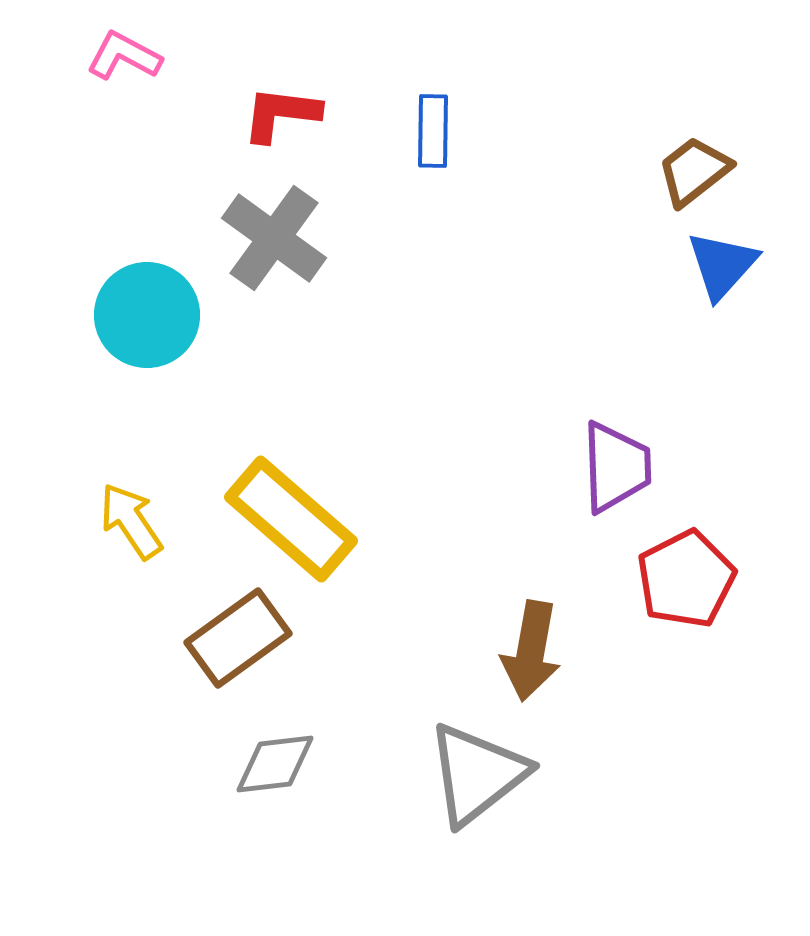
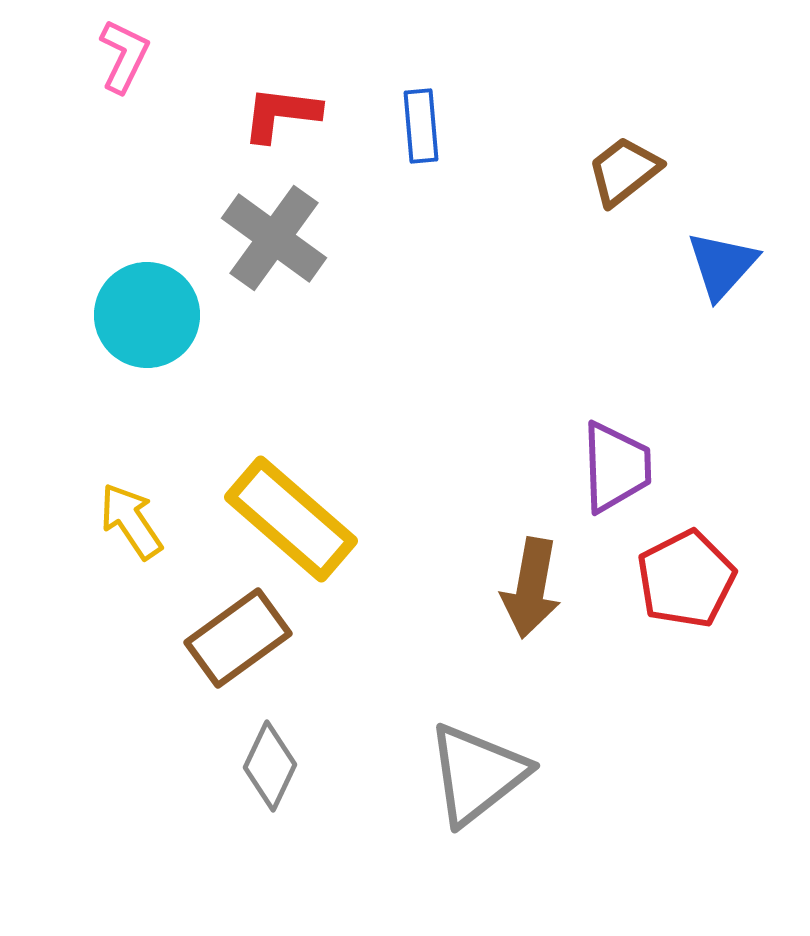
pink L-shape: rotated 88 degrees clockwise
blue rectangle: moved 12 px left, 5 px up; rotated 6 degrees counterclockwise
brown trapezoid: moved 70 px left
brown arrow: moved 63 px up
gray diamond: moved 5 px left, 2 px down; rotated 58 degrees counterclockwise
